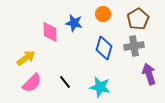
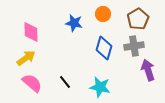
pink diamond: moved 19 px left
purple arrow: moved 1 px left, 4 px up
pink semicircle: rotated 95 degrees counterclockwise
